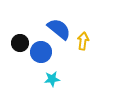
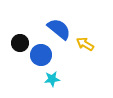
yellow arrow: moved 2 px right, 3 px down; rotated 66 degrees counterclockwise
blue circle: moved 3 px down
